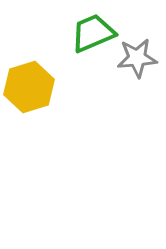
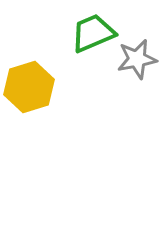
gray star: moved 1 px down; rotated 6 degrees counterclockwise
